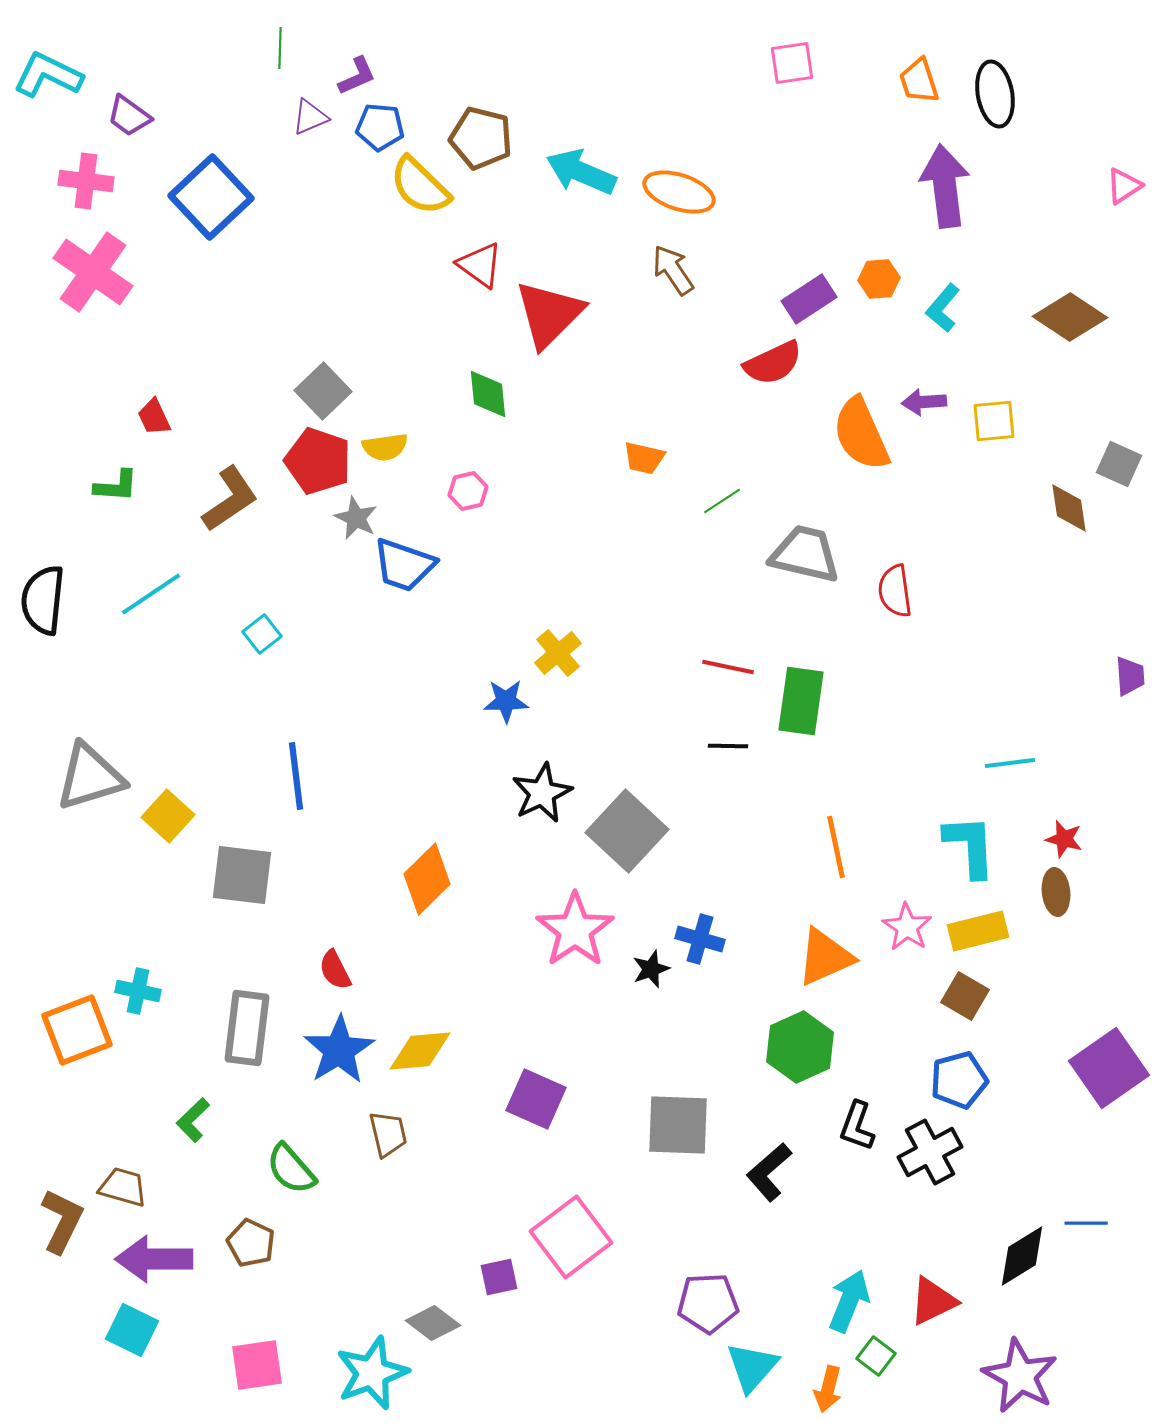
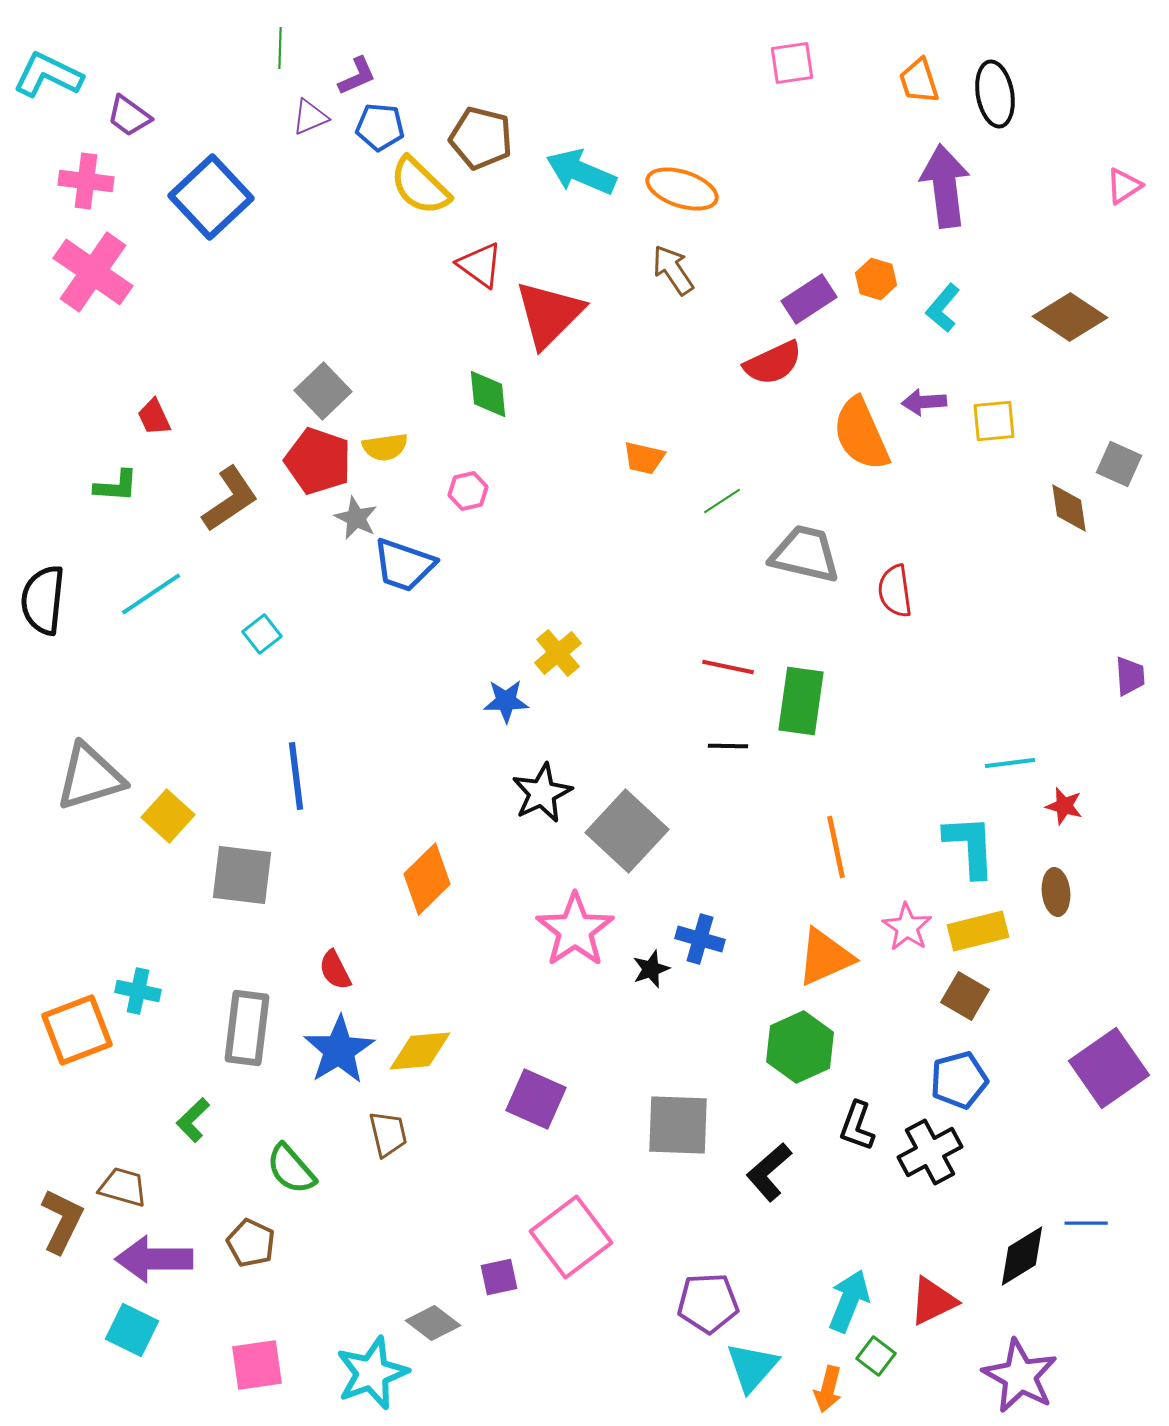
orange ellipse at (679, 192): moved 3 px right, 3 px up
orange hexagon at (879, 279): moved 3 px left; rotated 21 degrees clockwise
red star at (1064, 839): moved 33 px up
